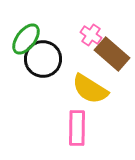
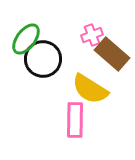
pink cross: moved 1 px right; rotated 35 degrees clockwise
pink rectangle: moved 2 px left, 8 px up
